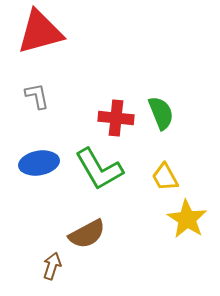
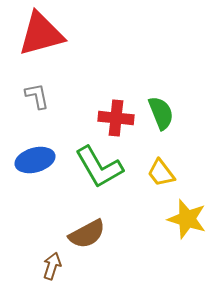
red triangle: moved 1 px right, 2 px down
blue ellipse: moved 4 px left, 3 px up; rotated 6 degrees counterclockwise
green L-shape: moved 2 px up
yellow trapezoid: moved 4 px left, 4 px up; rotated 8 degrees counterclockwise
yellow star: rotated 15 degrees counterclockwise
